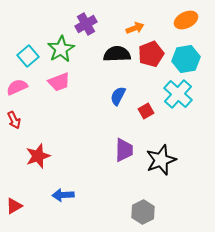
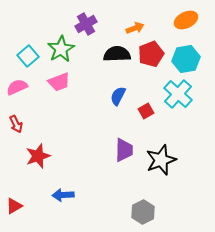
red arrow: moved 2 px right, 4 px down
